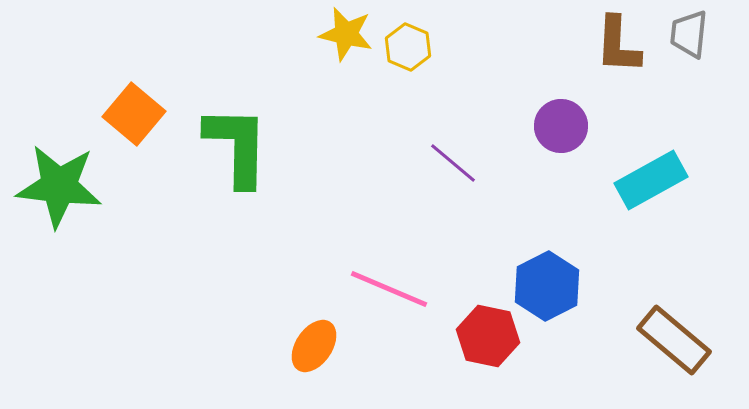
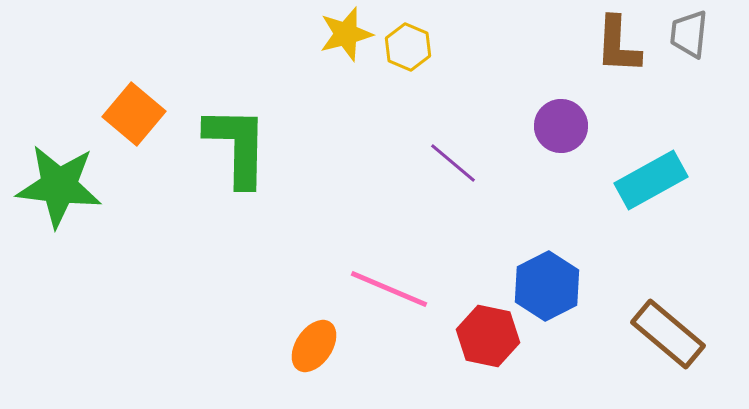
yellow star: rotated 28 degrees counterclockwise
brown rectangle: moved 6 px left, 6 px up
